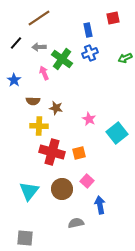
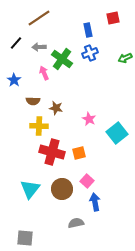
cyan triangle: moved 1 px right, 2 px up
blue arrow: moved 5 px left, 3 px up
